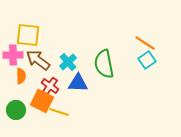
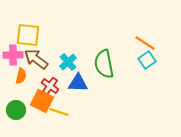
brown arrow: moved 2 px left, 1 px up
orange semicircle: rotated 14 degrees clockwise
